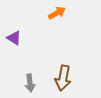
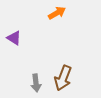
brown arrow: rotated 10 degrees clockwise
gray arrow: moved 6 px right
